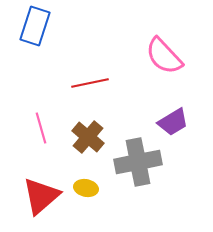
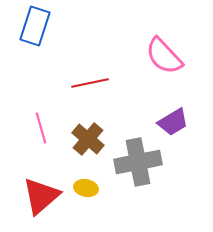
brown cross: moved 2 px down
